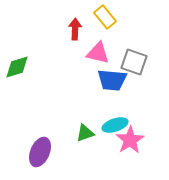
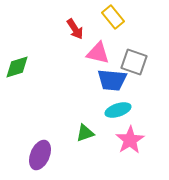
yellow rectangle: moved 8 px right
red arrow: rotated 145 degrees clockwise
cyan ellipse: moved 3 px right, 15 px up
purple ellipse: moved 3 px down
